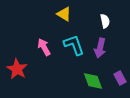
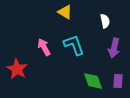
yellow triangle: moved 1 px right, 2 px up
purple arrow: moved 14 px right
purple rectangle: moved 2 px left, 3 px down; rotated 32 degrees clockwise
